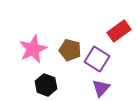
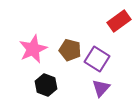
red rectangle: moved 10 px up
